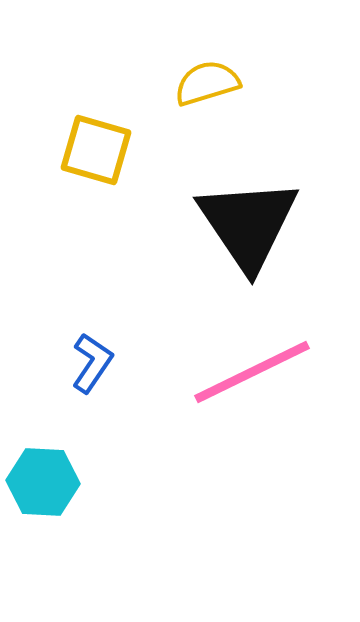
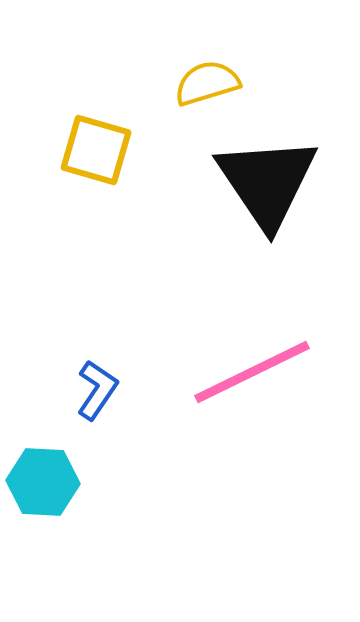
black triangle: moved 19 px right, 42 px up
blue L-shape: moved 5 px right, 27 px down
